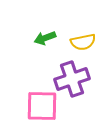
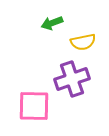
green arrow: moved 7 px right, 15 px up
pink square: moved 8 px left
